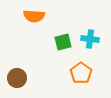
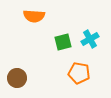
cyan cross: rotated 36 degrees counterclockwise
orange pentagon: moved 2 px left; rotated 25 degrees counterclockwise
